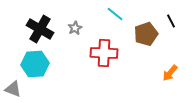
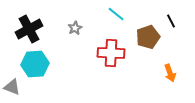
cyan line: moved 1 px right
black cross: moved 11 px left; rotated 32 degrees clockwise
brown pentagon: moved 2 px right, 3 px down
red cross: moved 7 px right
orange arrow: rotated 60 degrees counterclockwise
gray triangle: moved 1 px left, 2 px up
